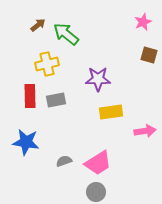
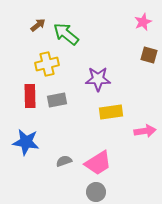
gray rectangle: moved 1 px right
